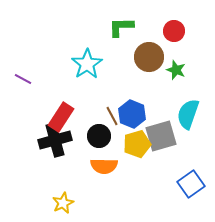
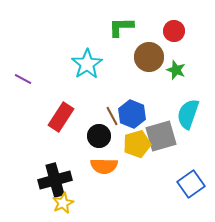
black cross: moved 40 px down
